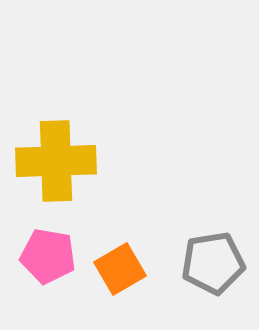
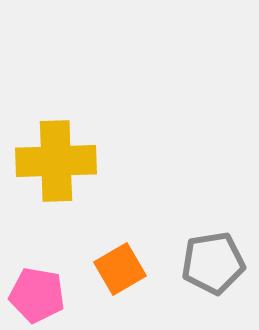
pink pentagon: moved 11 px left, 39 px down
